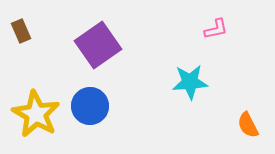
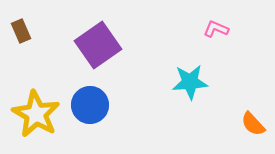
pink L-shape: rotated 145 degrees counterclockwise
blue circle: moved 1 px up
orange semicircle: moved 5 px right, 1 px up; rotated 16 degrees counterclockwise
